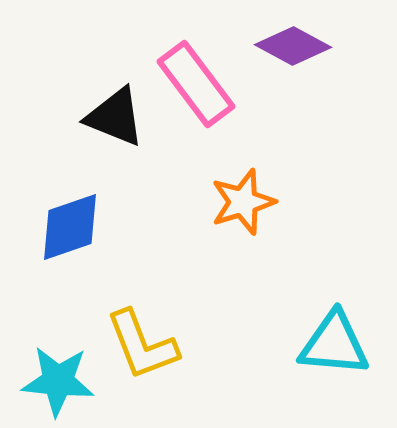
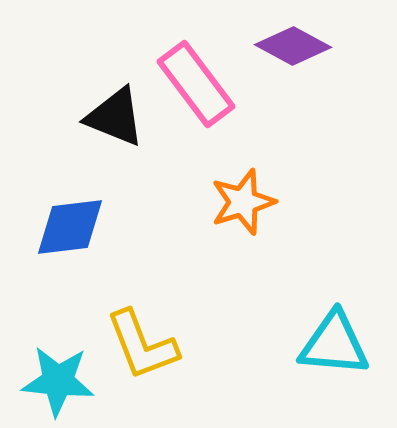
blue diamond: rotated 12 degrees clockwise
